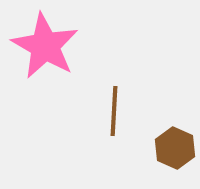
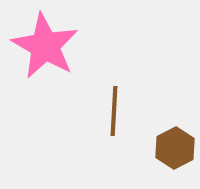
brown hexagon: rotated 9 degrees clockwise
